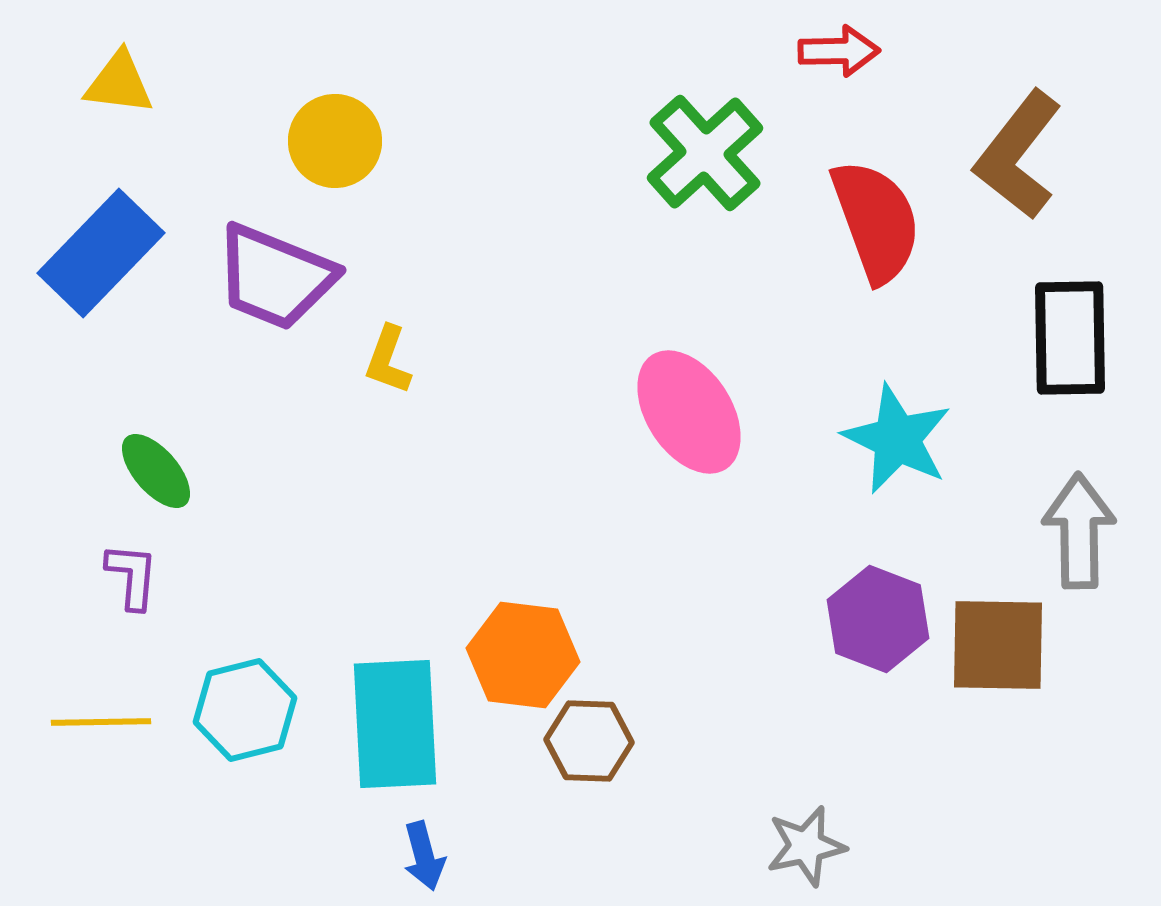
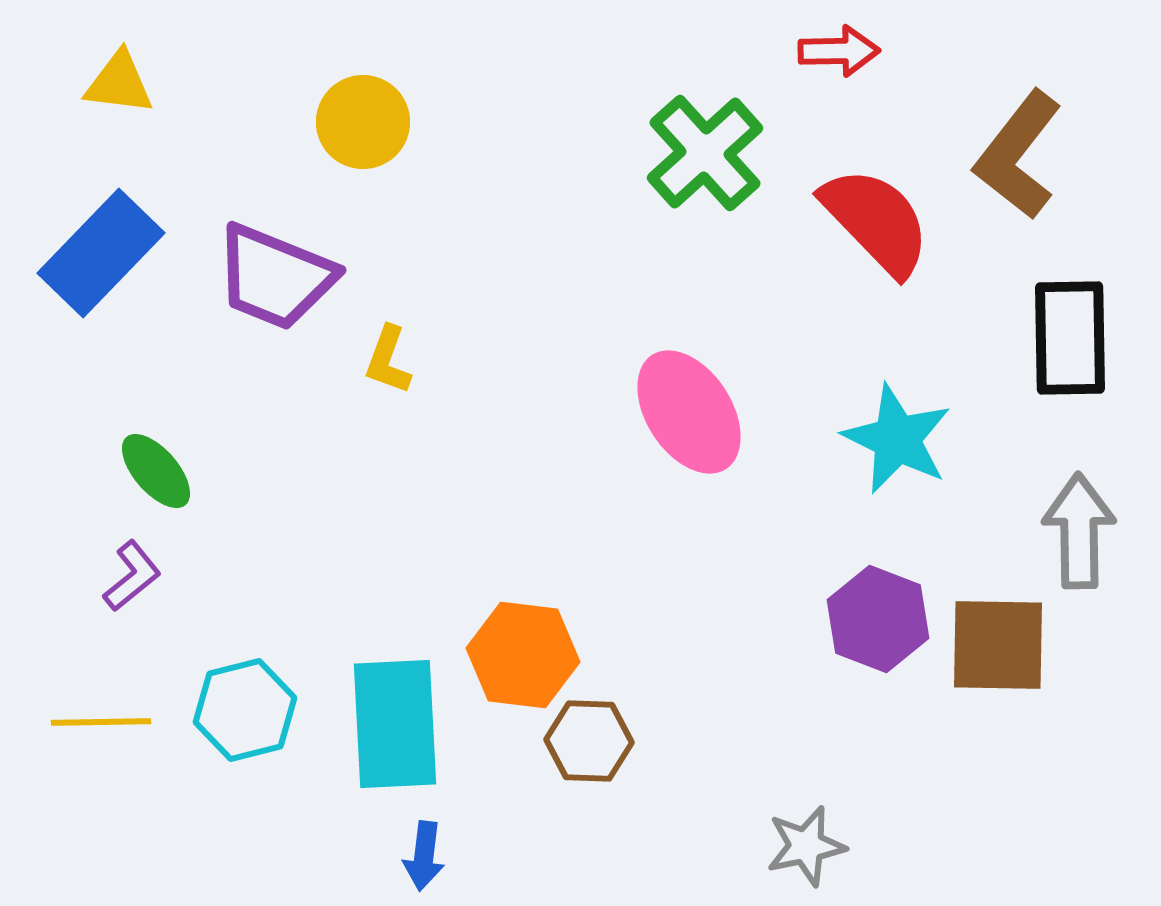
yellow circle: moved 28 px right, 19 px up
red semicircle: rotated 24 degrees counterclockwise
purple L-shape: rotated 46 degrees clockwise
blue arrow: rotated 22 degrees clockwise
